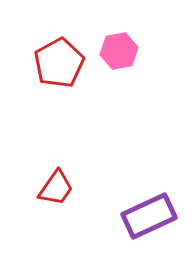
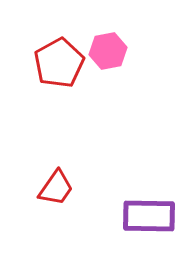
pink hexagon: moved 11 px left
purple rectangle: rotated 26 degrees clockwise
